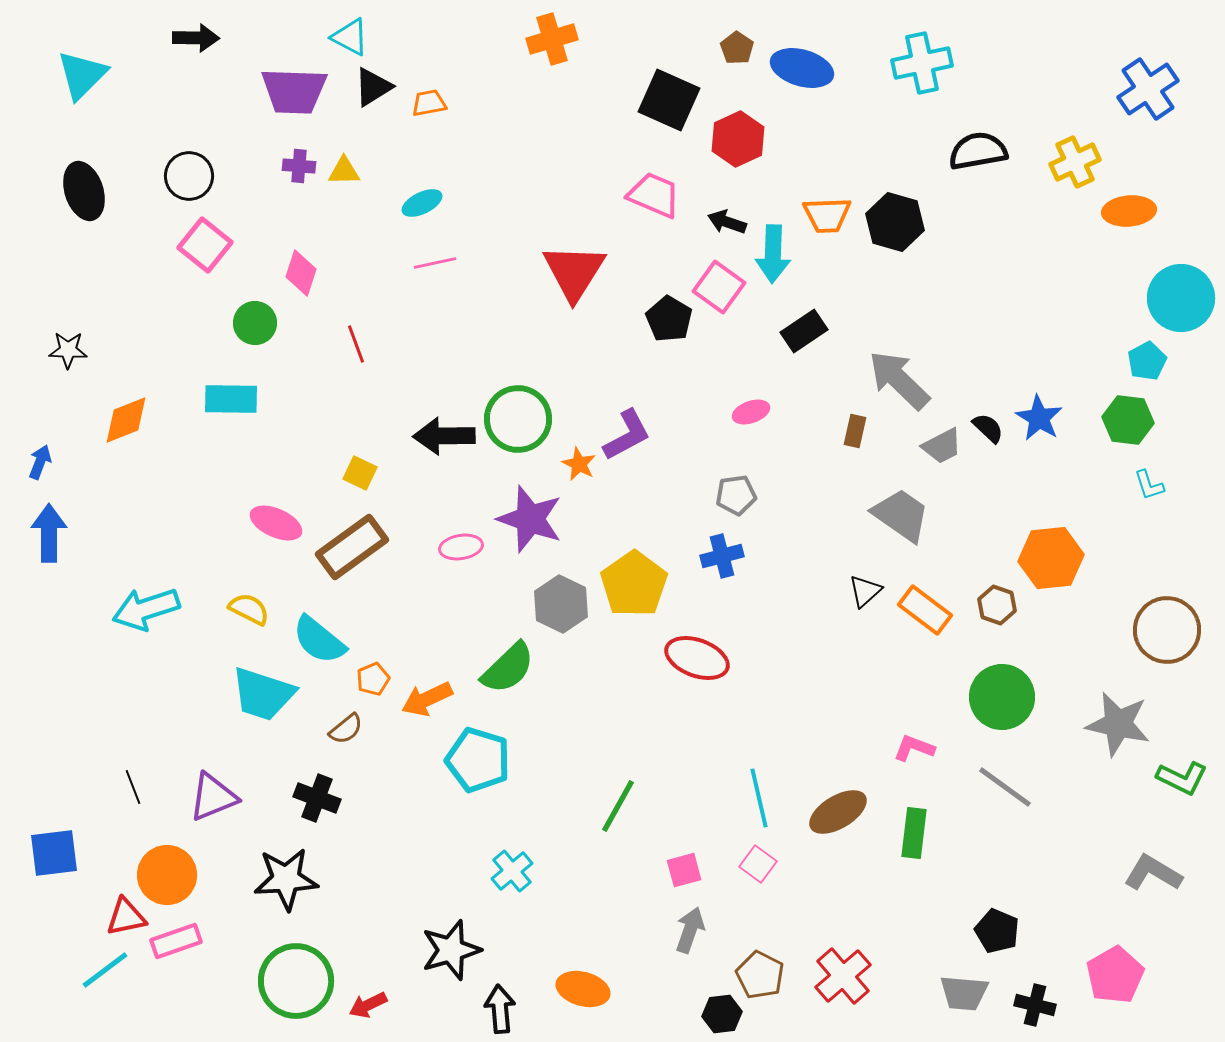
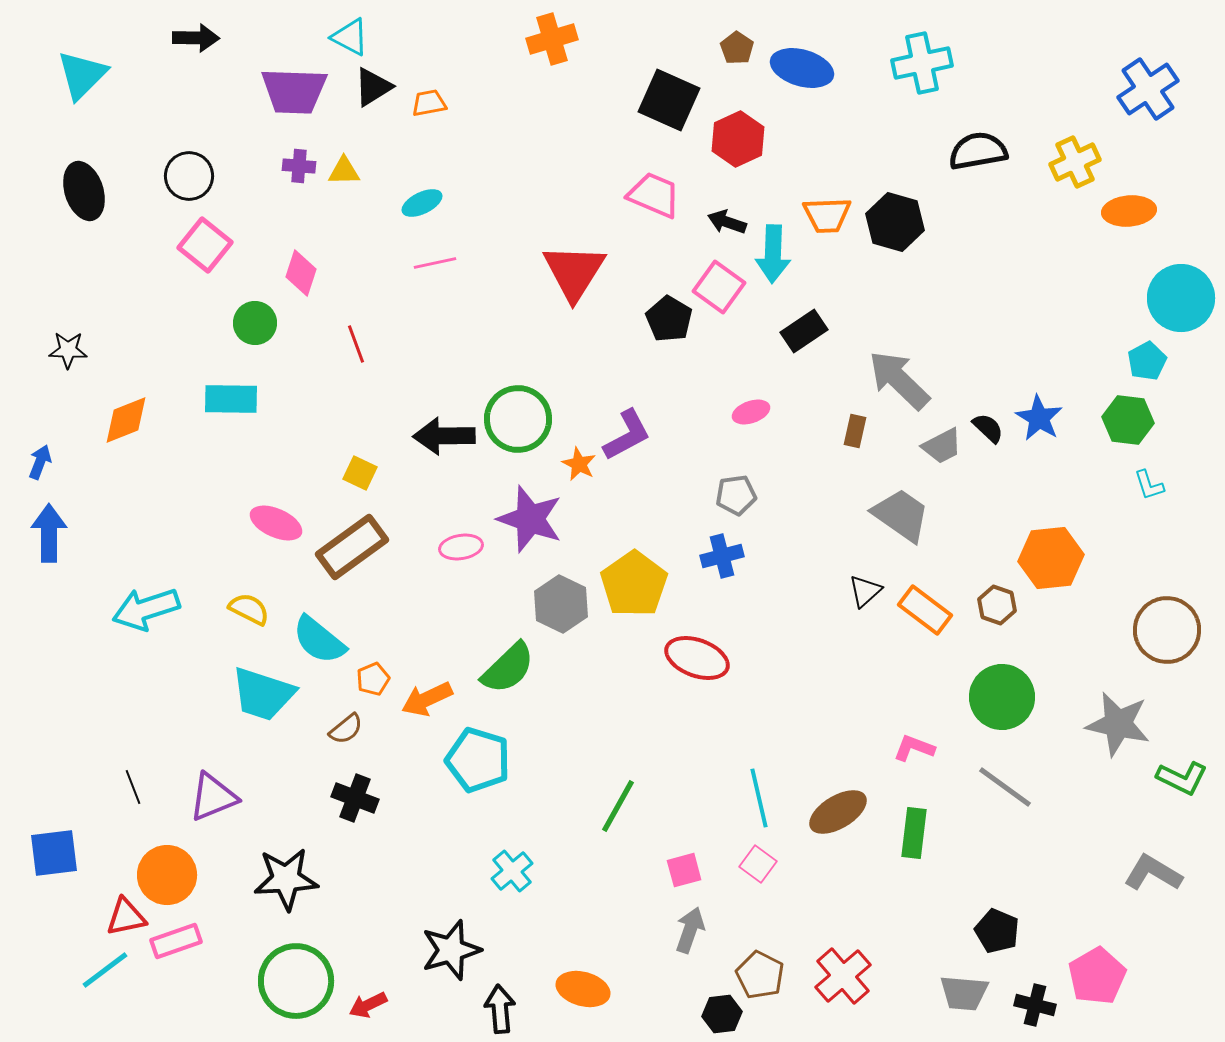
black cross at (317, 798): moved 38 px right
pink pentagon at (1115, 975): moved 18 px left, 1 px down
